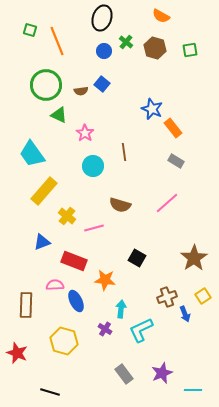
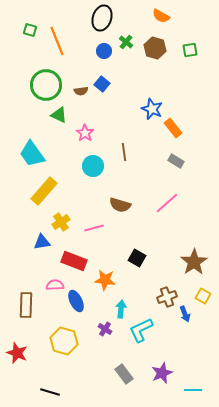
yellow cross at (67, 216): moved 6 px left, 6 px down; rotated 18 degrees clockwise
blue triangle at (42, 242): rotated 12 degrees clockwise
brown star at (194, 258): moved 4 px down
yellow square at (203, 296): rotated 28 degrees counterclockwise
